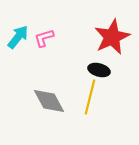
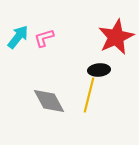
red star: moved 4 px right
black ellipse: rotated 20 degrees counterclockwise
yellow line: moved 1 px left, 2 px up
